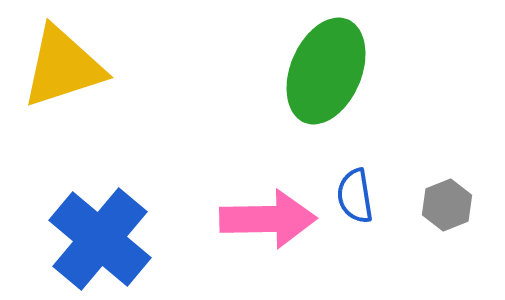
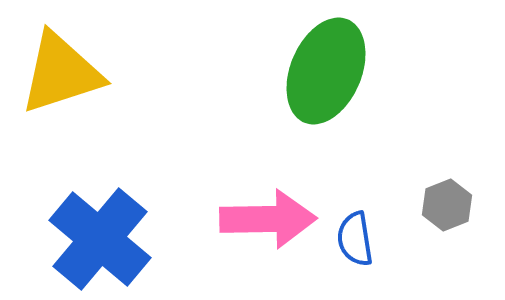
yellow triangle: moved 2 px left, 6 px down
blue semicircle: moved 43 px down
